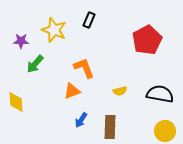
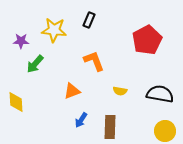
yellow star: rotated 15 degrees counterclockwise
orange L-shape: moved 10 px right, 7 px up
yellow semicircle: rotated 24 degrees clockwise
